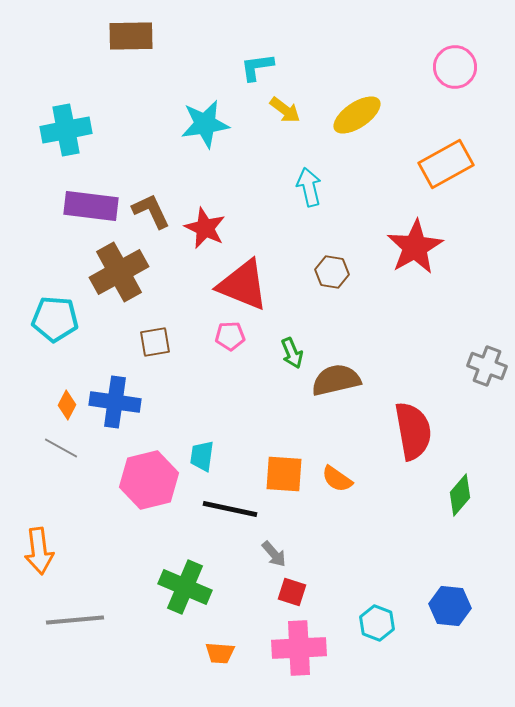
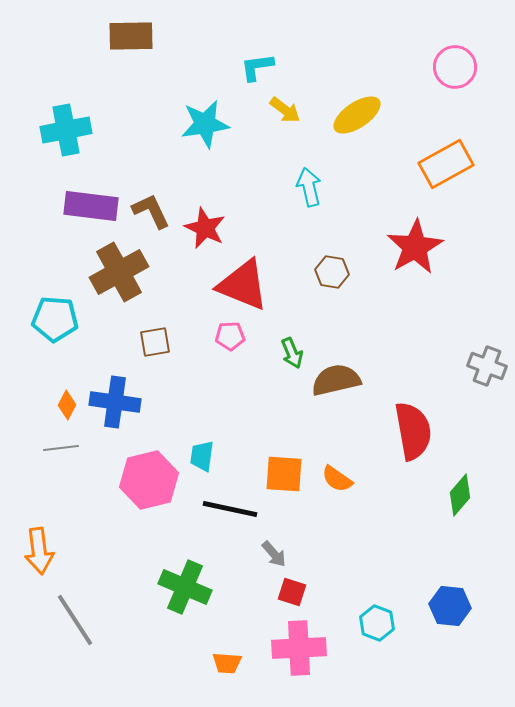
gray line at (61, 448): rotated 36 degrees counterclockwise
gray line at (75, 620): rotated 62 degrees clockwise
orange trapezoid at (220, 653): moved 7 px right, 10 px down
